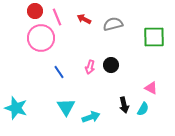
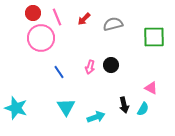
red circle: moved 2 px left, 2 px down
red arrow: rotated 72 degrees counterclockwise
cyan arrow: moved 5 px right
